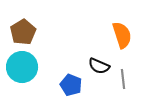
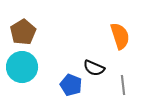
orange semicircle: moved 2 px left, 1 px down
black semicircle: moved 5 px left, 2 px down
gray line: moved 6 px down
